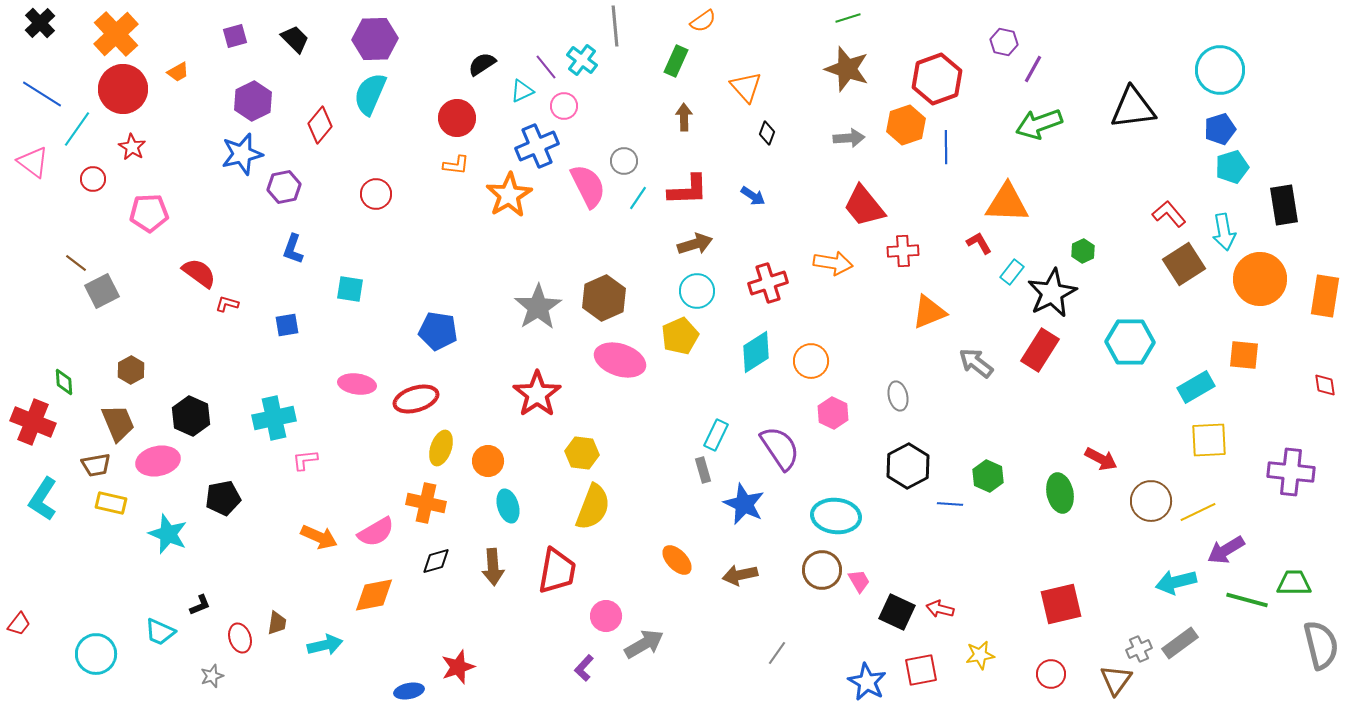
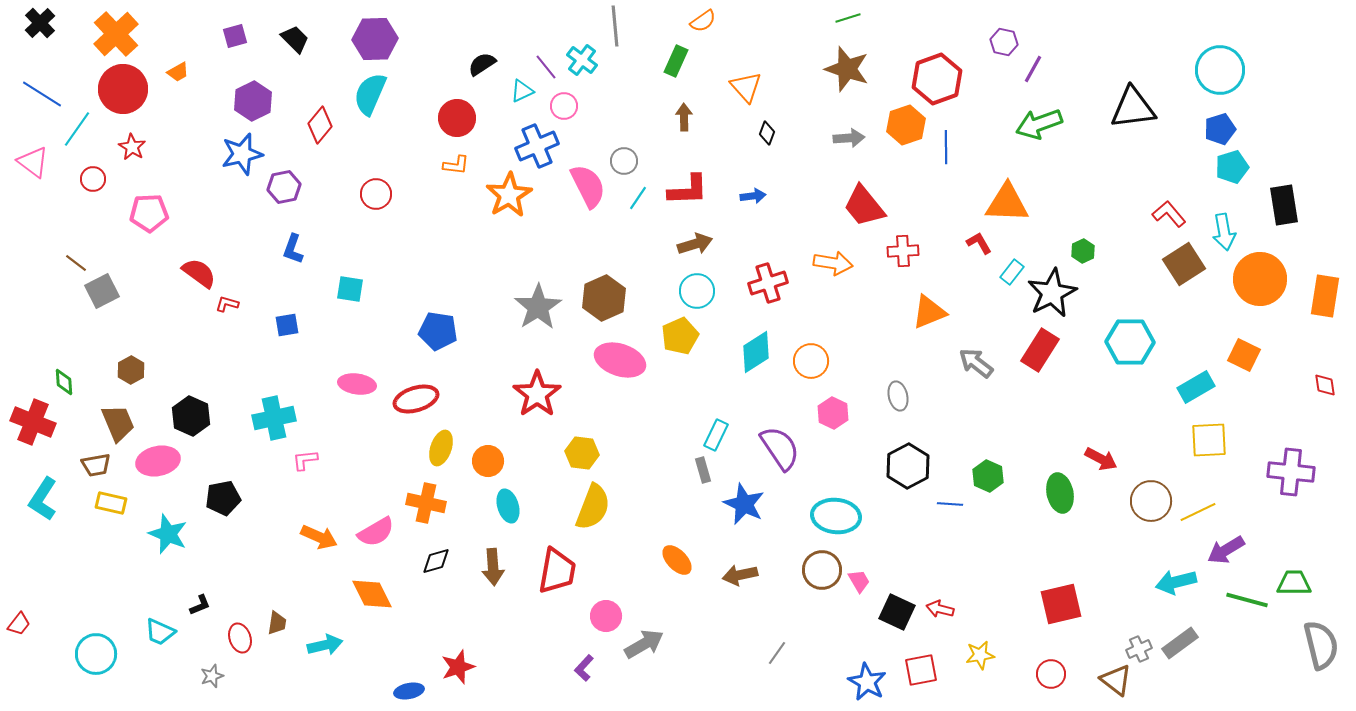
blue arrow at (753, 196): rotated 40 degrees counterclockwise
orange square at (1244, 355): rotated 20 degrees clockwise
orange diamond at (374, 595): moved 2 px left, 1 px up; rotated 75 degrees clockwise
brown triangle at (1116, 680): rotated 28 degrees counterclockwise
